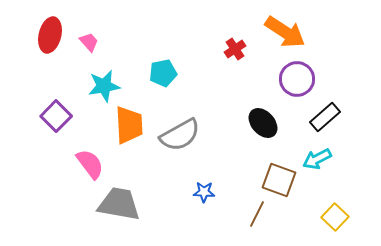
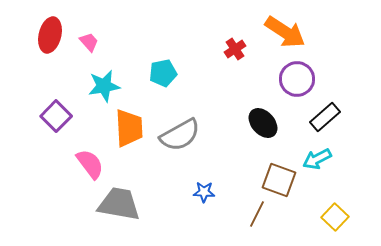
orange trapezoid: moved 3 px down
